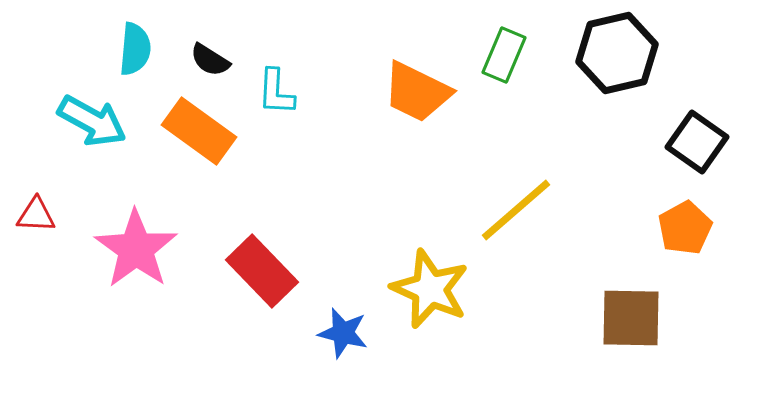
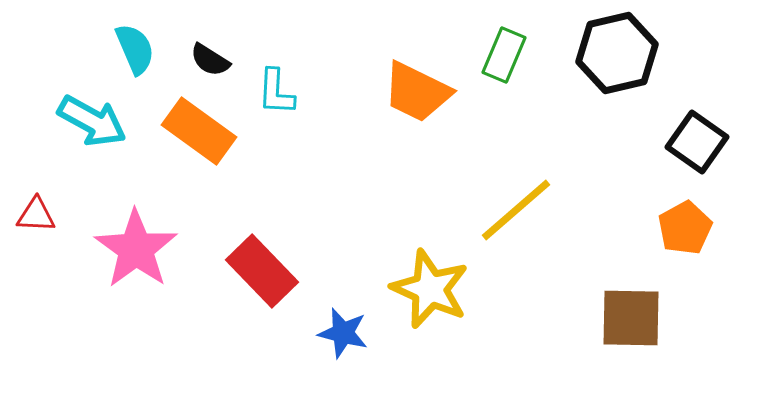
cyan semicircle: rotated 28 degrees counterclockwise
